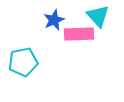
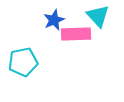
pink rectangle: moved 3 px left
